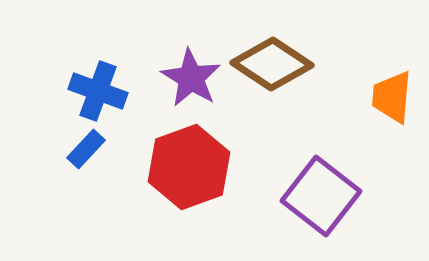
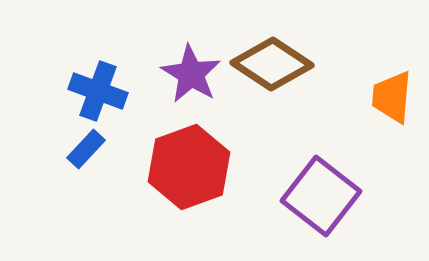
purple star: moved 4 px up
